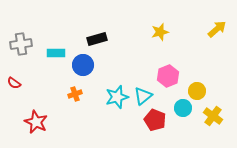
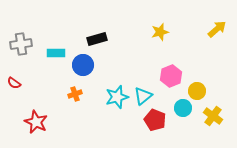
pink hexagon: moved 3 px right
